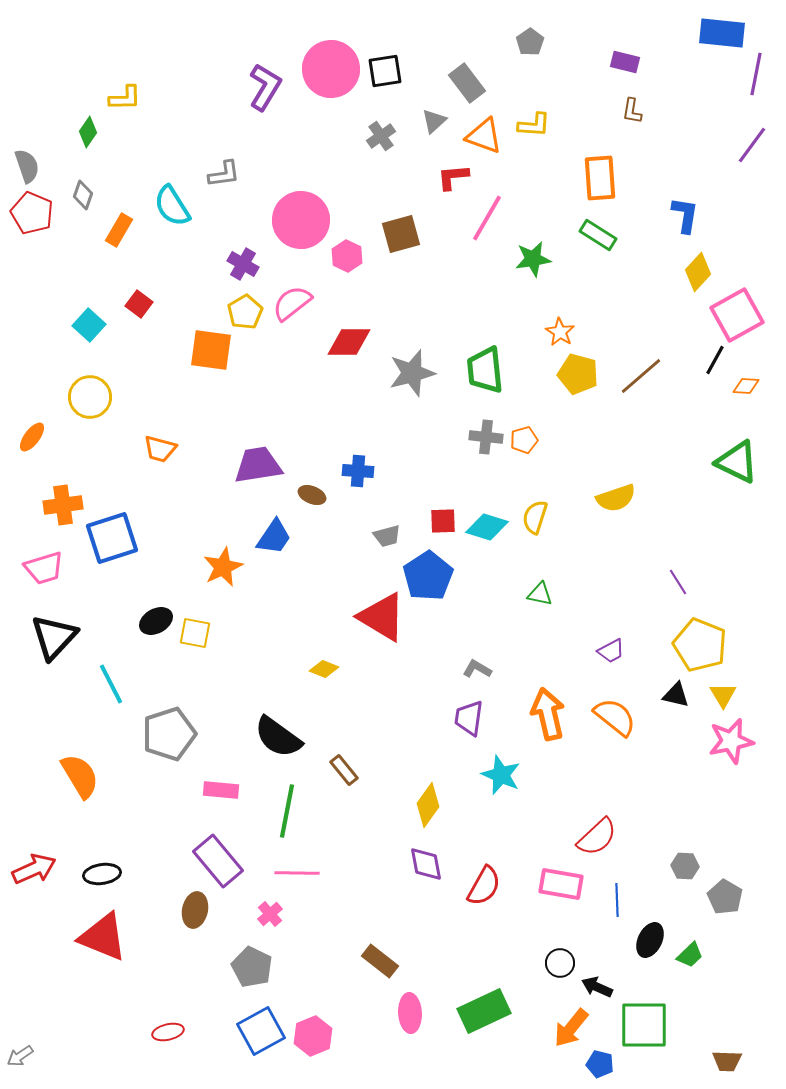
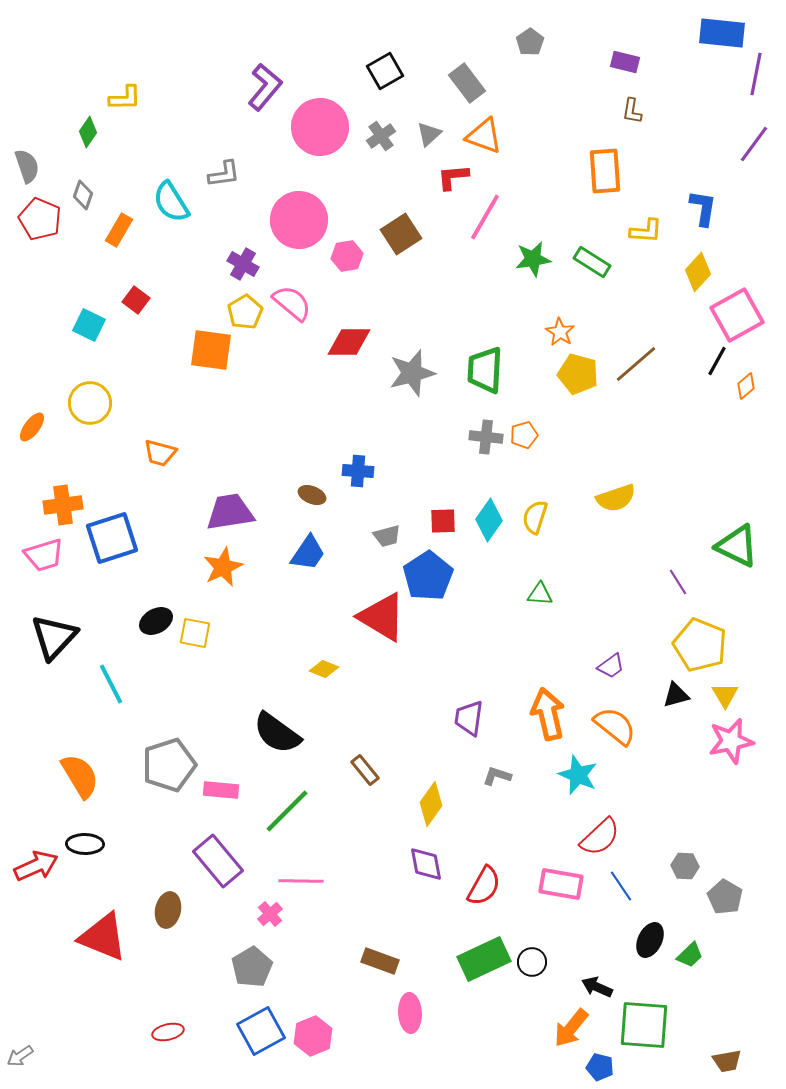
pink circle at (331, 69): moved 11 px left, 58 px down
black square at (385, 71): rotated 21 degrees counterclockwise
purple L-shape at (265, 87): rotated 9 degrees clockwise
gray triangle at (434, 121): moved 5 px left, 13 px down
yellow L-shape at (534, 125): moved 112 px right, 106 px down
purple line at (752, 145): moved 2 px right, 1 px up
orange rectangle at (600, 178): moved 5 px right, 7 px up
cyan semicircle at (172, 206): moved 1 px left, 4 px up
red pentagon at (32, 213): moved 8 px right, 6 px down
blue L-shape at (685, 215): moved 18 px right, 7 px up
pink line at (487, 218): moved 2 px left, 1 px up
pink circle at (301, 220): moved 2 px left
brown square at (401, 234): rotated 18 degrees counterclockwise
green rectangle at (598, 235): moved 6 px left, 27 px down
pink hexagon at (347, 256): rotated 24 degrees clockwise
pink semicircle at (292, 303): rotated 78 degrees clockwise
red square at (139, 304): moved 3 px left, 4 px up
cyan square at (89, 325): rotated 16 degrees counterclockwise
black line at (715, 360): moved 2 px right, 1 px down
green trapezoid at (485, 370): rotated 9 degrees clockwise
brown line at (641, 376): moved 5 px left, 12 px up
orange diamond at (746, 386): rotated 44 degrees counterclockwise
yellow circle at (90, 397): moved 6 px down
orange ellipse at (32, 437): moved 10 px up
orange pentagon at (524, 440): moved 5 px up
orange trapezoid at (160, 449): moved 4 px down
green triangle at (737, 462): moved 84 px down
purple trapezoid at (258, 465): moved 28 px left, 47 px down
cyan diamond at (487, 527): moved 2 px right, 7 px up; rotated 72 degrees counterclockwise
blue trapezoid at (274, 537): moved 34 px right, 16 px down
pink trapezoid at (44, 568): moved 13 px up
green triangle at (540, 594): rotated 8 degrees counterclockwise
purple trapezoid at (611, 651): moved 15 px down; rotated 8 degrees counterclockwise
gray L-shape at (477, 669): moved 20 px right, 107 px down; rotated 12 degrees counterclockwise
black triangle at (676, 695): rotated 28 degrees counterclockwise
yellow triangle at (723, 695): moved 2 px right
orange semicircle at (615, 717): moved 9 px down
gray pentagon at (169, 734): moved 31 px down
black semicircle at (278, 737): moved 1 px left, 4 px up
brown rectangle at (344, 770): moved 21 px right
cyan star at (501, 775): moved 77 px right
yellow diamond at (428, 805): moved 3 px right, 1 px up
green line at (287, 811): rotated 34 degrees clockwise
red semicircle at (597, 837): moved 3 px right
red arrow at (34, 869): moved 2 px right, 3 px up
pink line at (297, 873): moved 4 px right, 8 px down
black ellipse at (102, 874): moved 17 px left, 30 px up; rotated 9 degrees clockwise
blue line at (617, 900): moved 4 px right, 14 px up; rotated 32 degrees counterclockwise
brown ellipse at (195, 910): moved 27 px left
brown rectangle at (380, 961): rotated 18 degrees counterclockwise
black circle at (560, 963): moved 28 px left, 1 px up
gray pentagon at (252, 967): rotated 15 degrees clockwise
green rectangle at (484, 1011): moved 52 px up
green square at (644, 1025): rotated 4 degrees clockwise
brown trapezoid at (727, 1061): rotated 12 degrees counterclockwise
blue pentagon at (600, 1064): moved 3 px down
